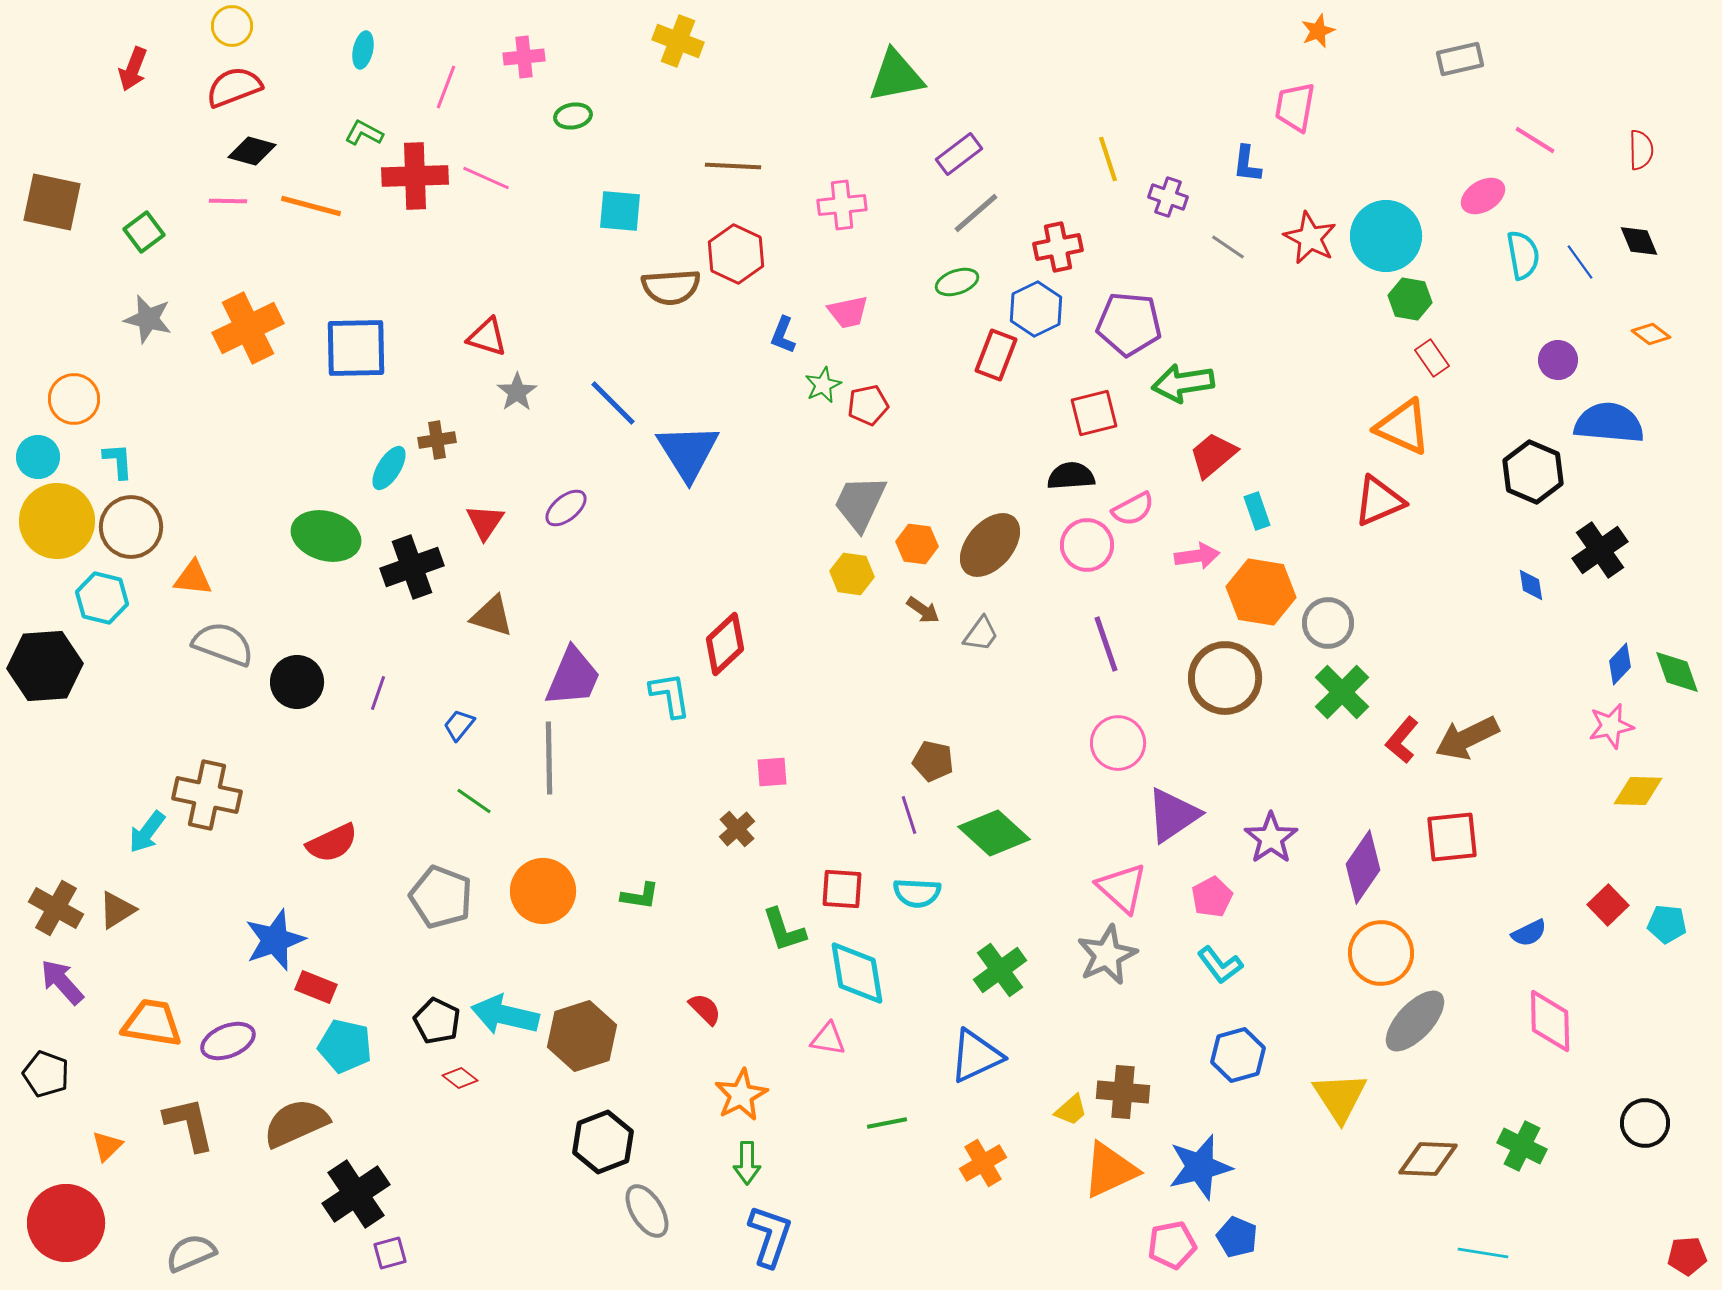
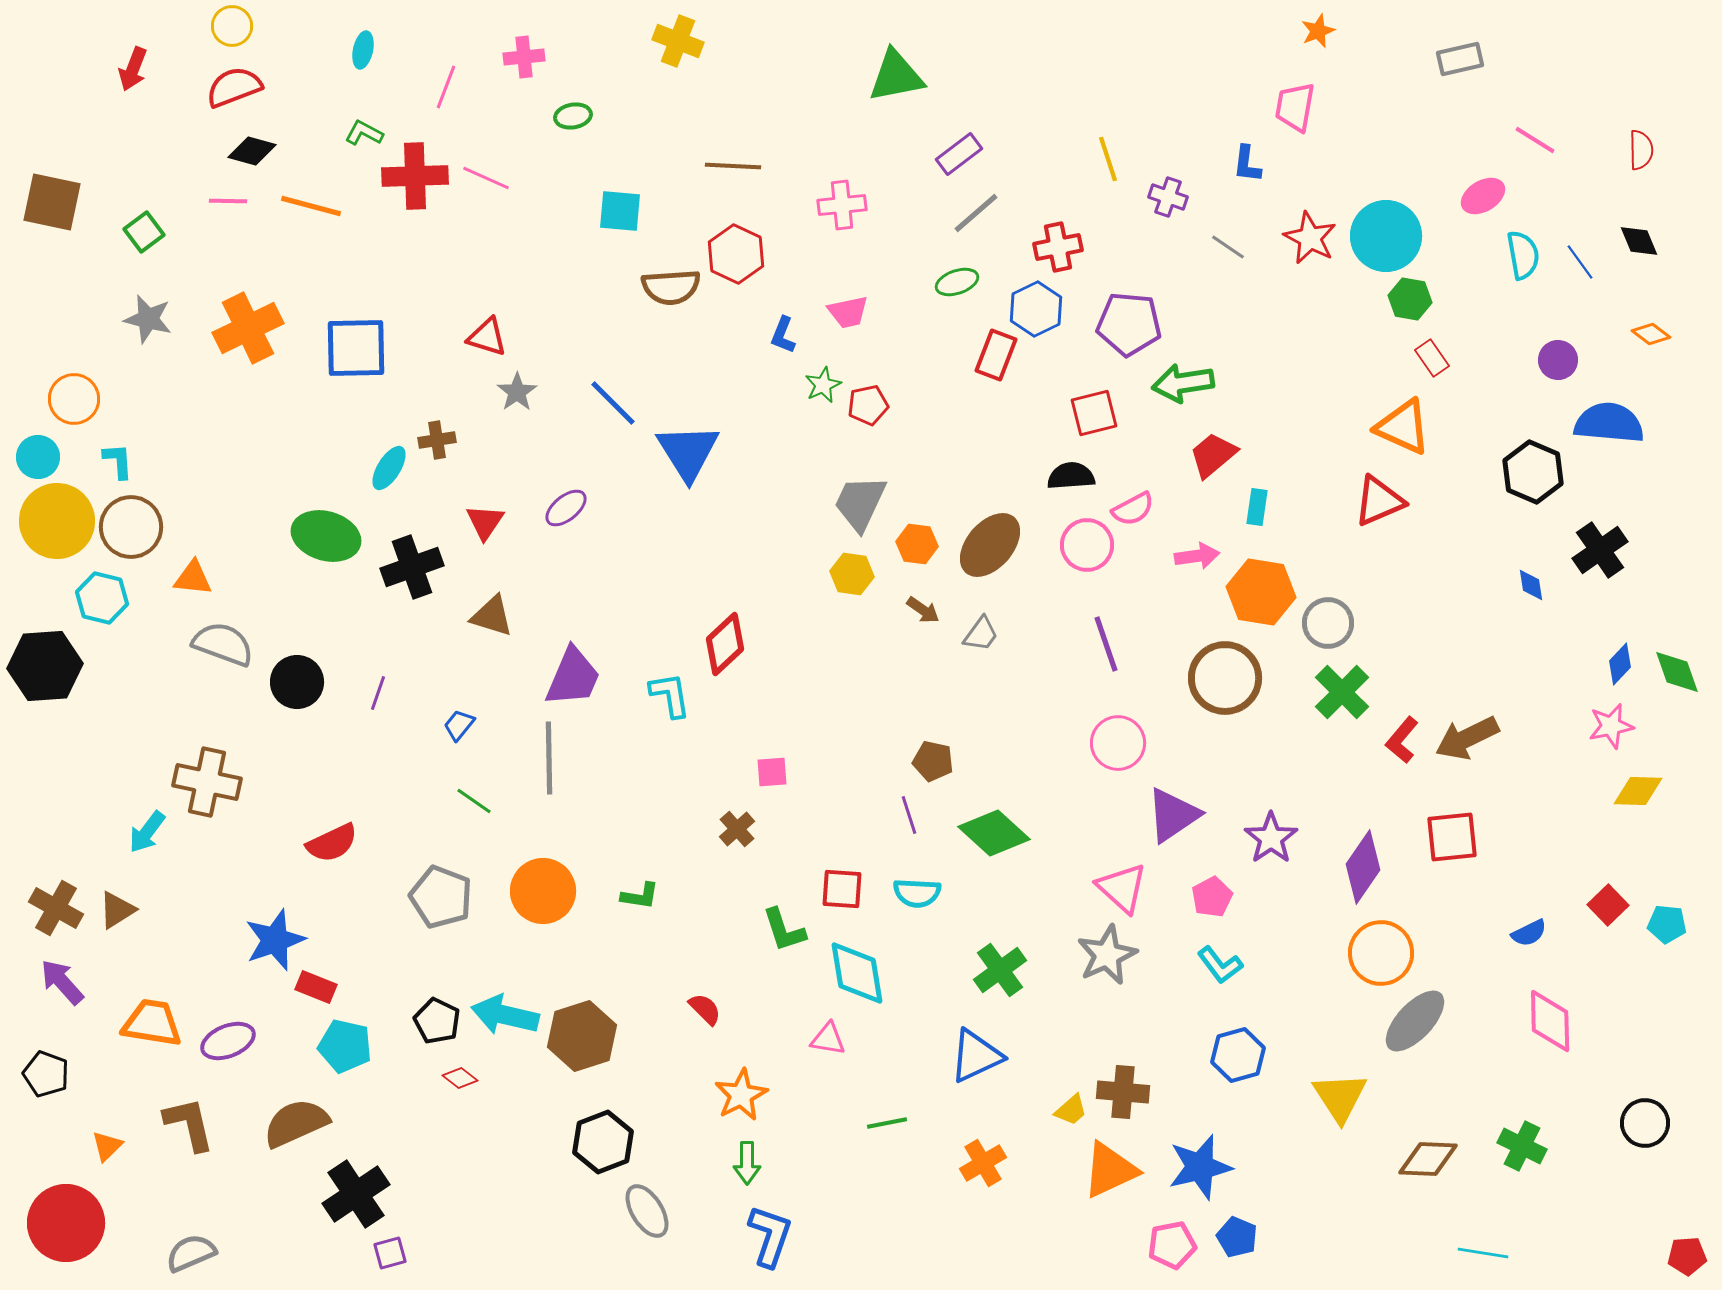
cyan rectangle at (1257, 511): moved 4 px up; rotated 27 degrees clockwise
brown cross at (207, 795): moved 13 px up
